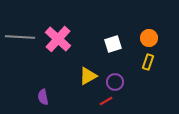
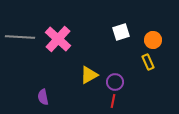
orange circle: moved 4 px right, 2 px down
white square: moved 8 px right, 12 px up
yellow rectangle: rotated 42 degrees counterclockwise
yellow triangle: moved 1 px right, 1 px up
red line: moved 7 px right; rotated 48 degrees counterclockwise
